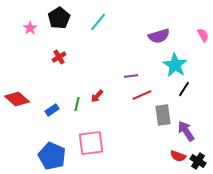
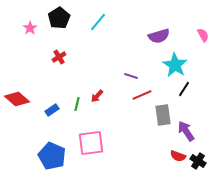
purple line: rotated 24 degrees clockwise
